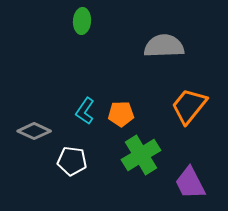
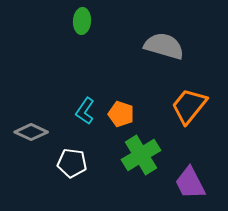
gray semicircle: rotated 18 degrees clockwise
orange pentagon: rotated 20 degrees clockwise
gray diamond: moved 3 px left, 1 px down
white pentagon: moved 2 px down
